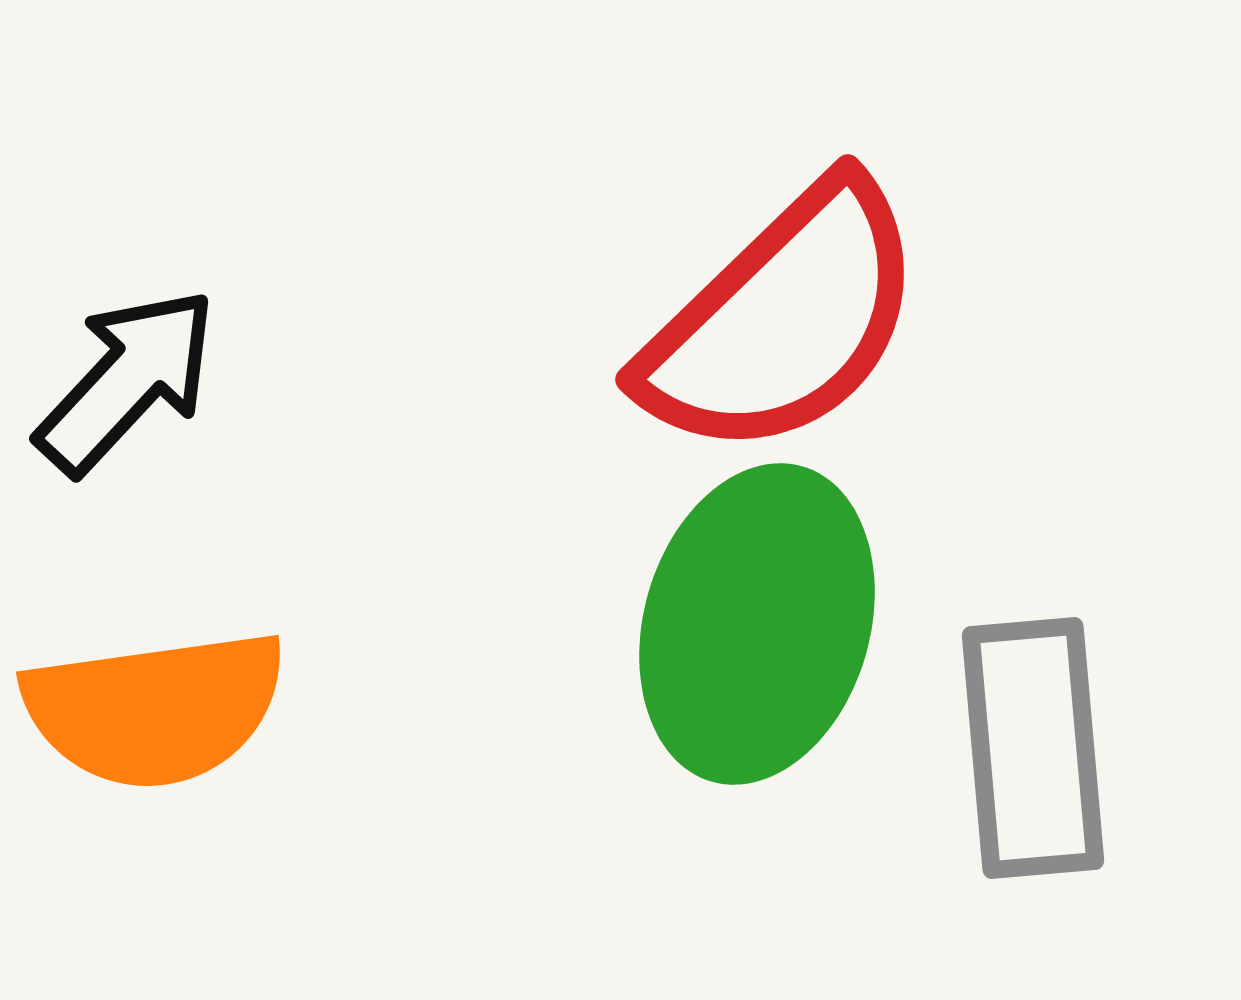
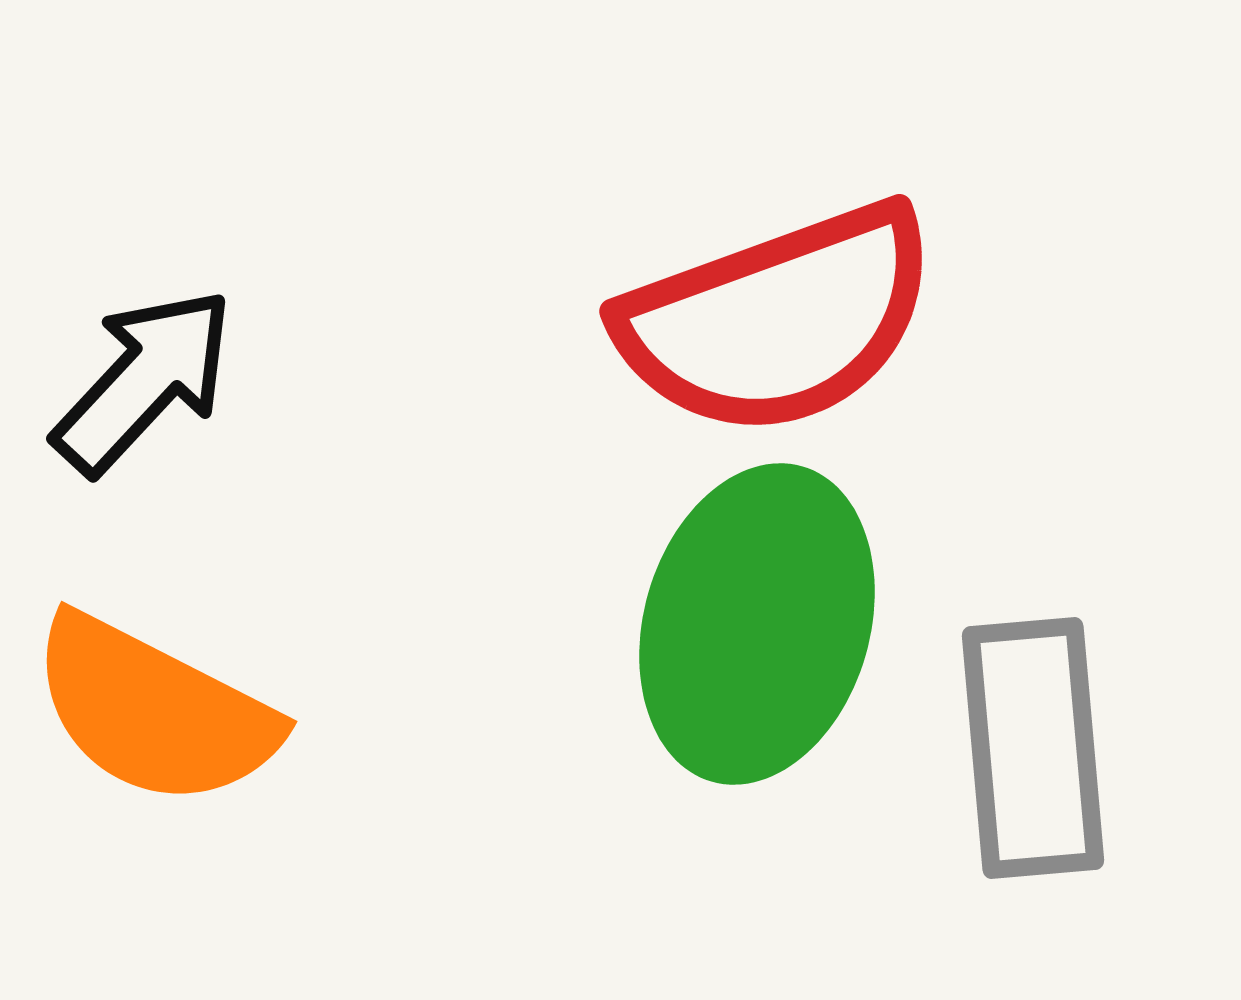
red semicircle: moved 5 px left; rotated 24 degrees clockwise
black arrow: moved 17 px right
orange semicircle: moved 1 px left, 2 px down; rotated 35 degrees clockwise
